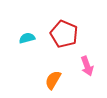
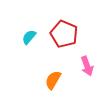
cyan semicircle: moved 2 px right, 1 px up; rotated 35 degrees counterclockwise
